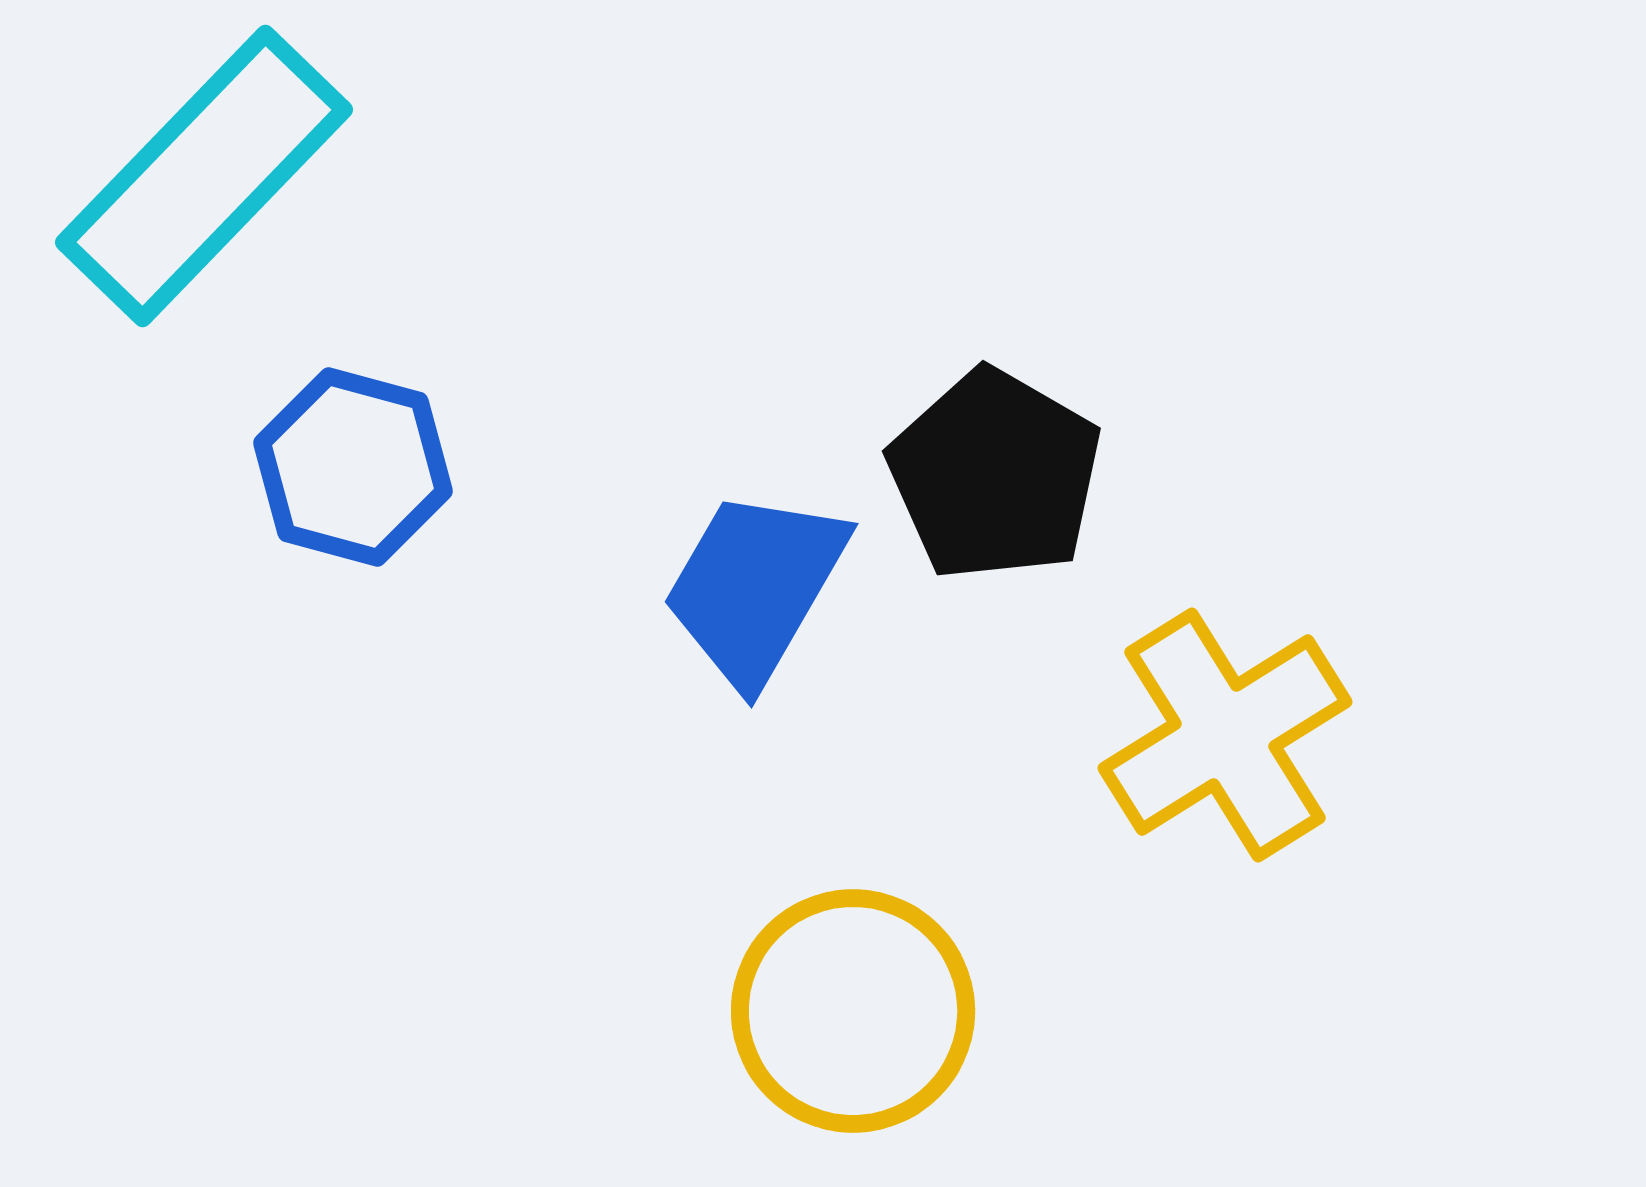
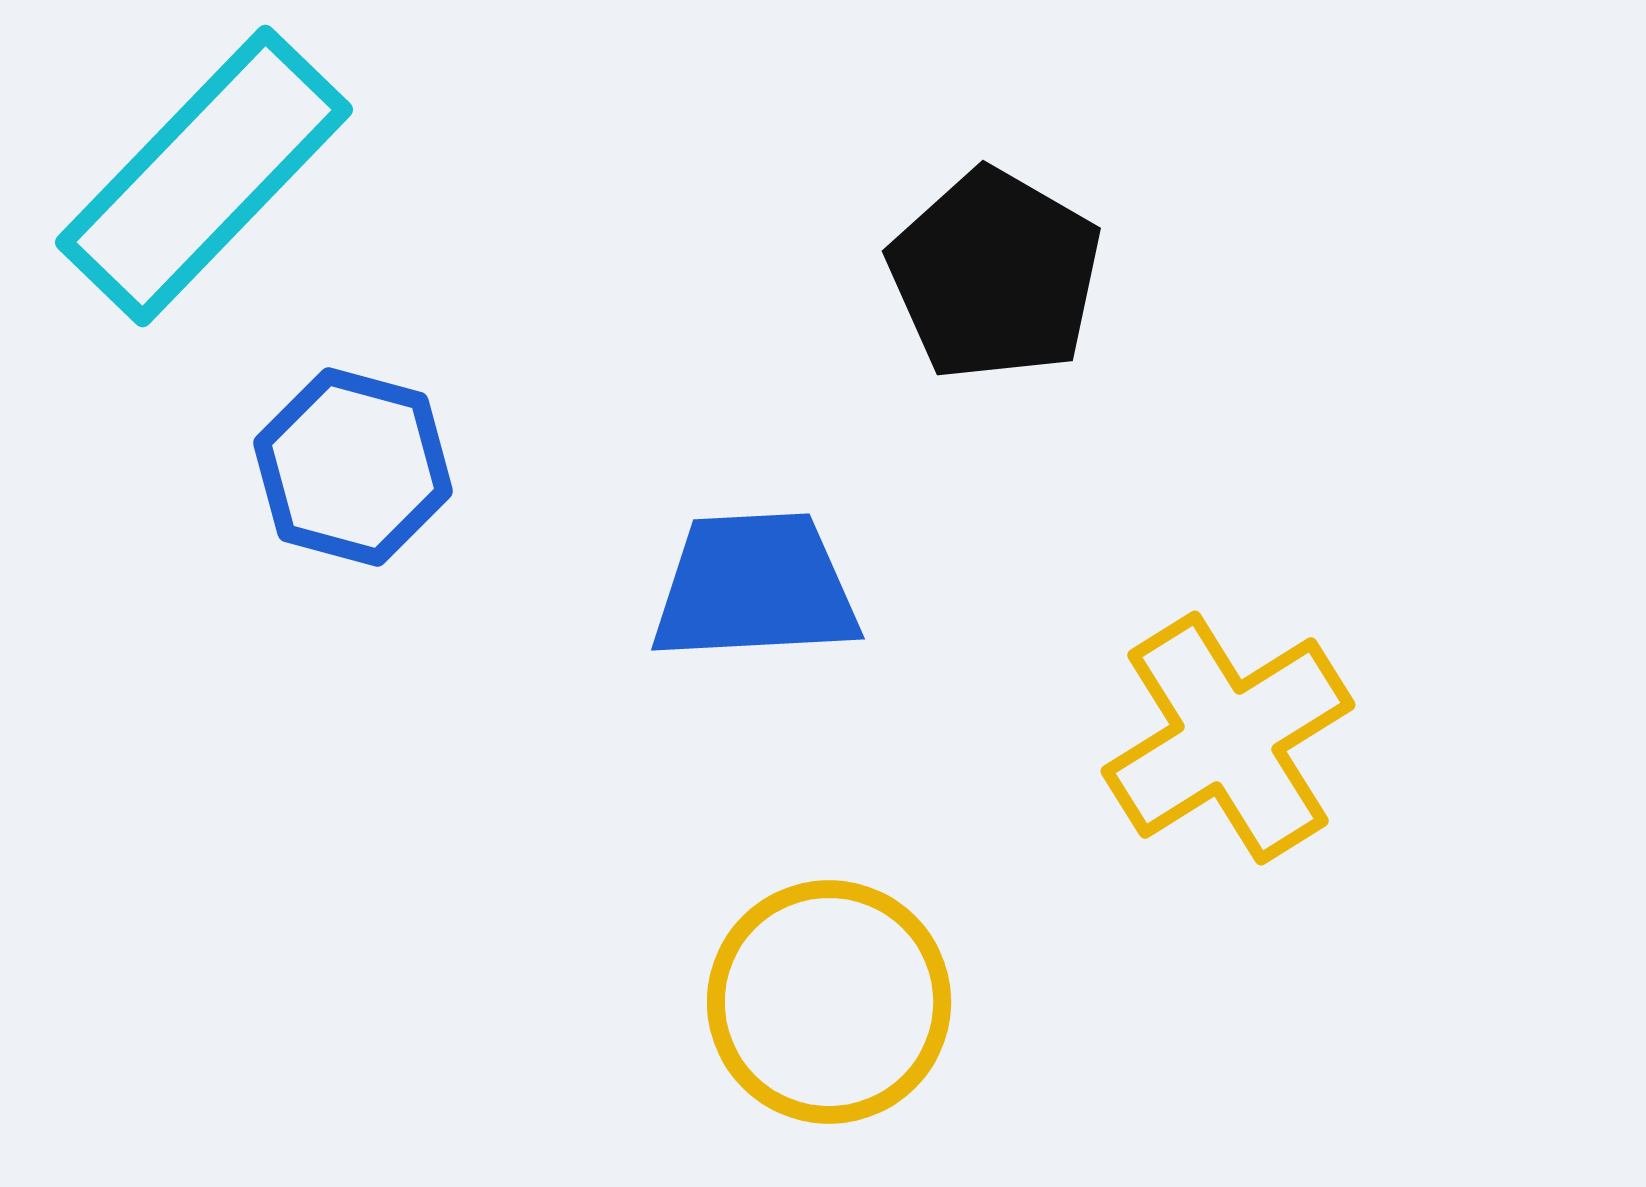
black pentagon: moved 200 px up
blue trapezoid: rotated 57 degrees clockwise
yellow cross: moved 3 px right, 3 px down
yellow circle: moved 24 px left, 9 px up
